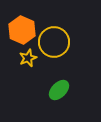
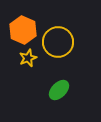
orange hexagon: moved 1 px right
yellow circle: moved 4 px right
